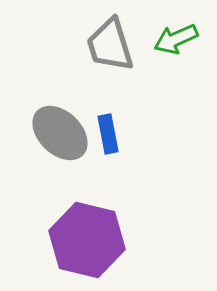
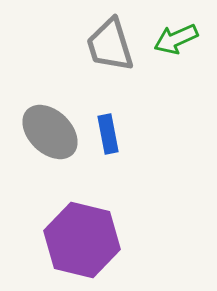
gray ellipse: moved 10 px left, 1 px up
purple hexagon: moved 5 px left
